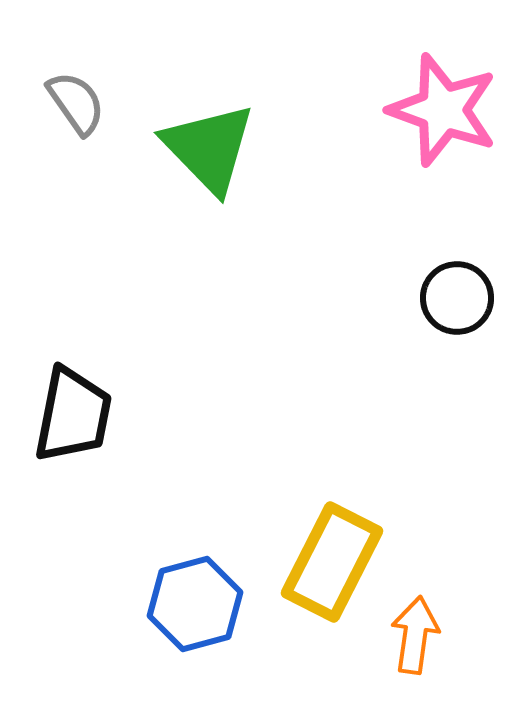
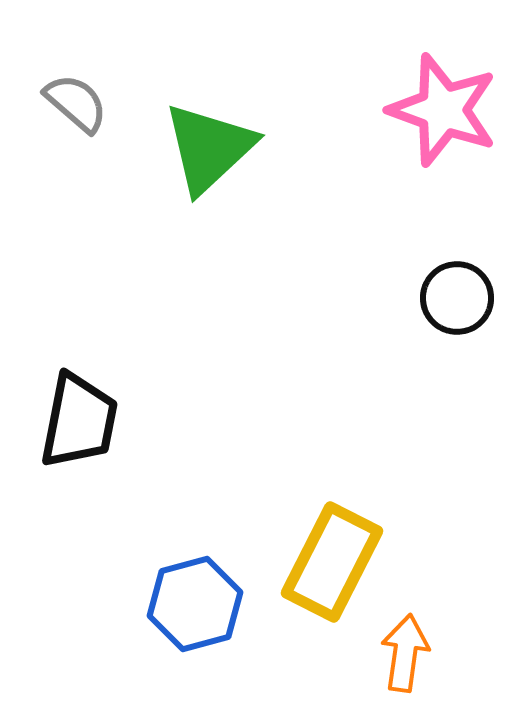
gray semicircle: rotated 14 degrees counterclockwise
green triangle: rotated 31 degrees clockwise
black trapezoid: moved 6 px right, 6 px down
orange arrow: moved 10 px left, 18 px down
